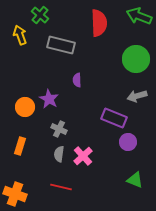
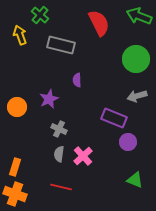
red semicircle: rotated 24 degrees counterclockwise
purple star: rotated 18 degrees clockwise
orange circle: moved 8 px left
orange rectangle: moved 5 px left, 21 px down
